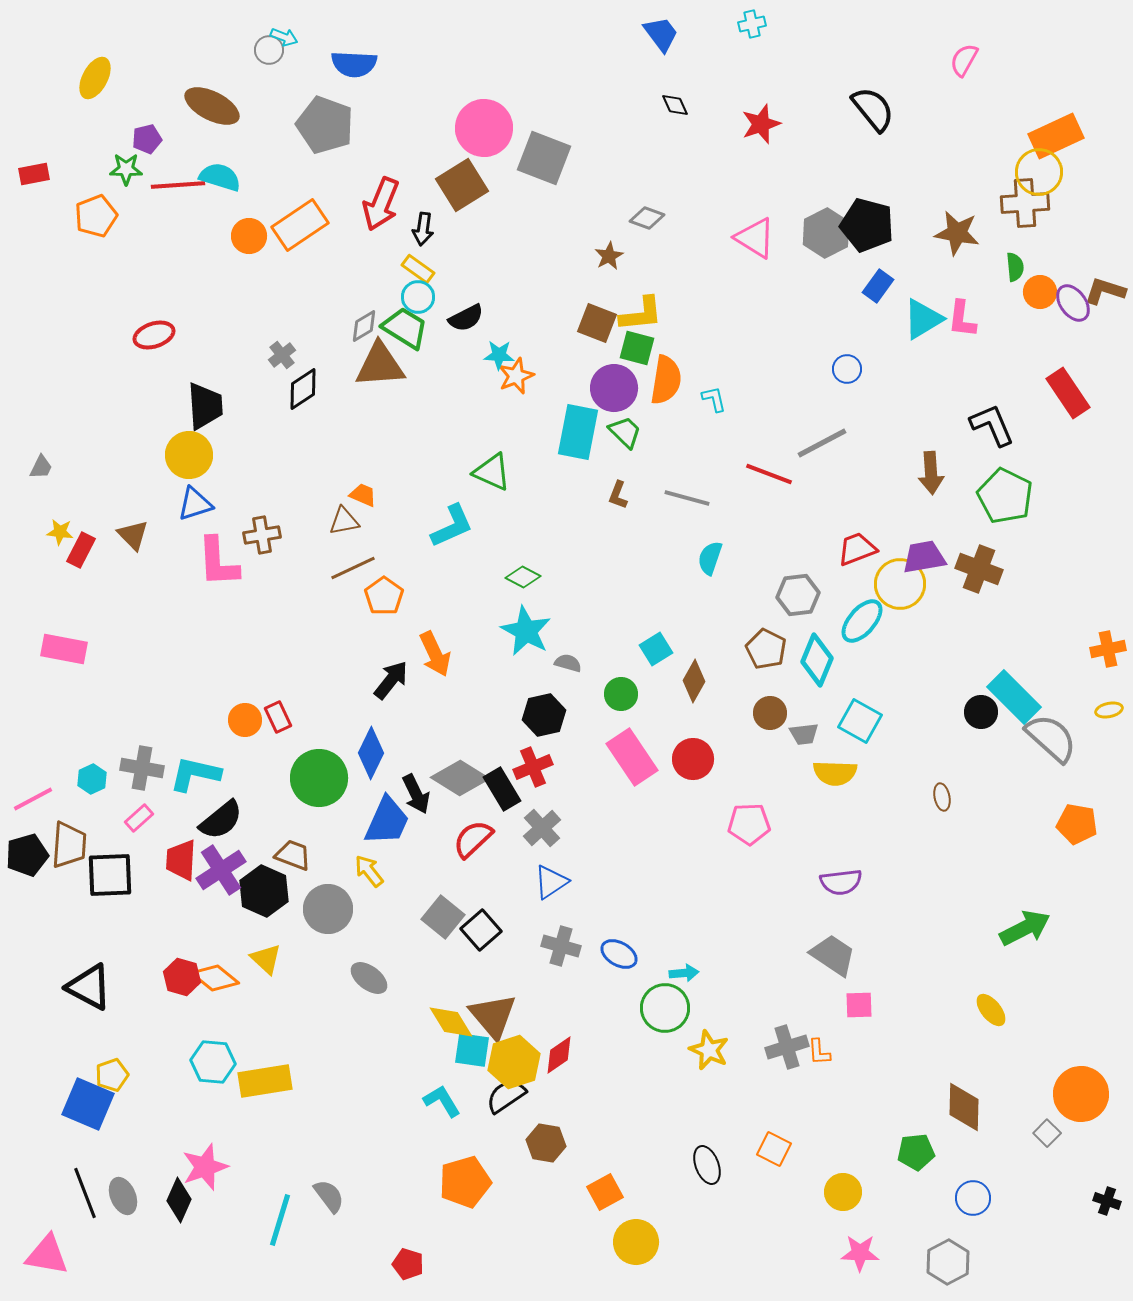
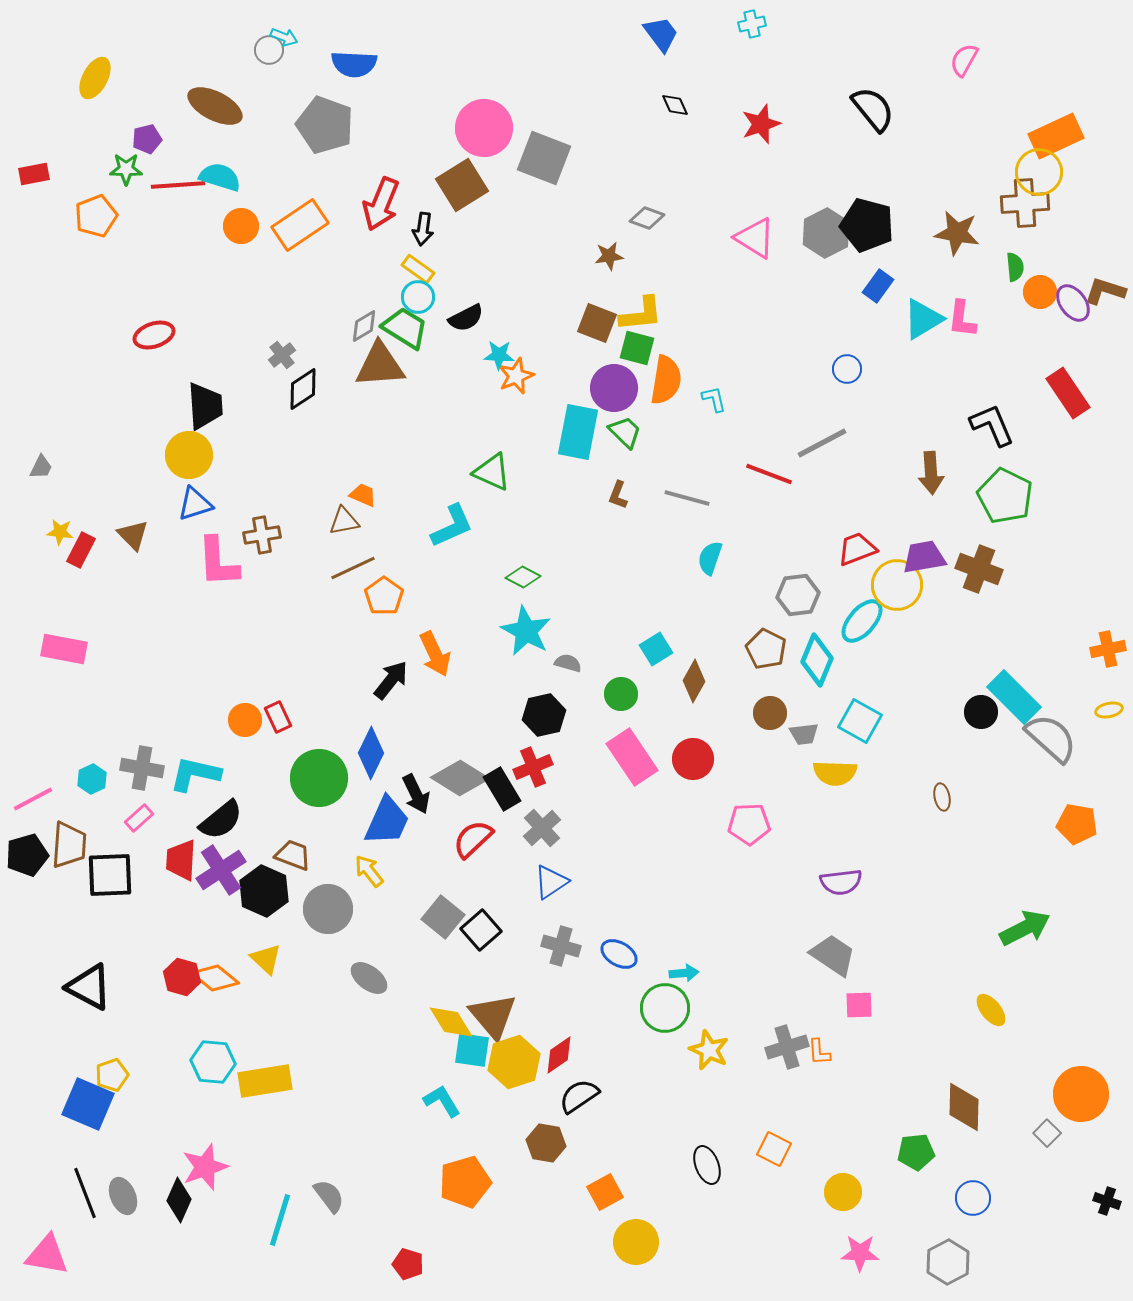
brown ellipse at (212, 106): moved 3 px right
orange circle at (249, 236): moved 8 px left, 10 px up
brown star at (609, 256): rotated 20 degrees clockwise
yellow circle at (900, 584): moved 3 px left, 1 px down
black semicircle at (506, 1096): moved 73 px right
